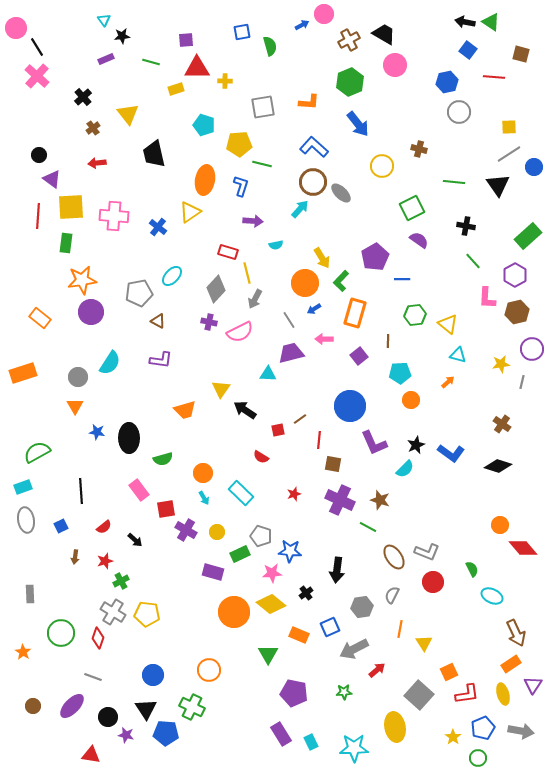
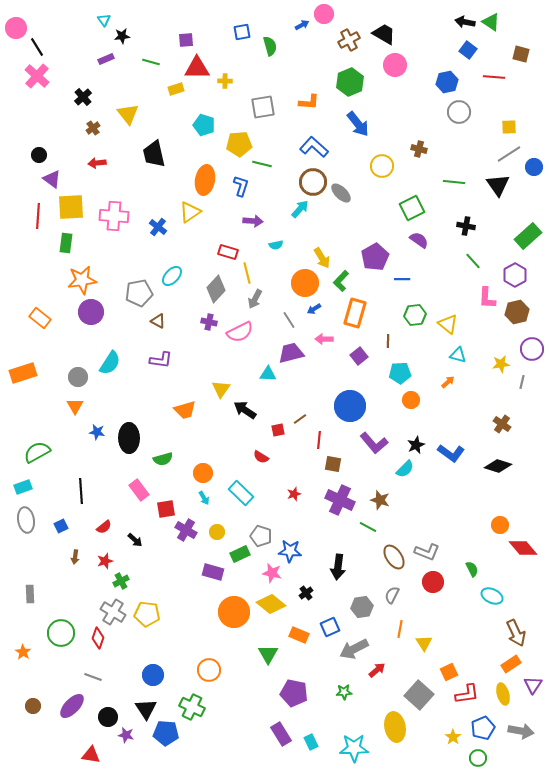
purple L-shape at (374, 443): rotated 16 degrees counterclockwise
black arrow at (337, 570): moved 1 px right, 3 px up
pink star at (272, 573): rotated 18 degrees clockwise
